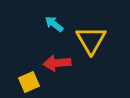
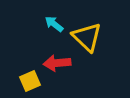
yellow triangle: moved 4 px left, 3 px up; rotated 16 degrees counterclockwise
yellow square: moved 1 px right, 1 px up
